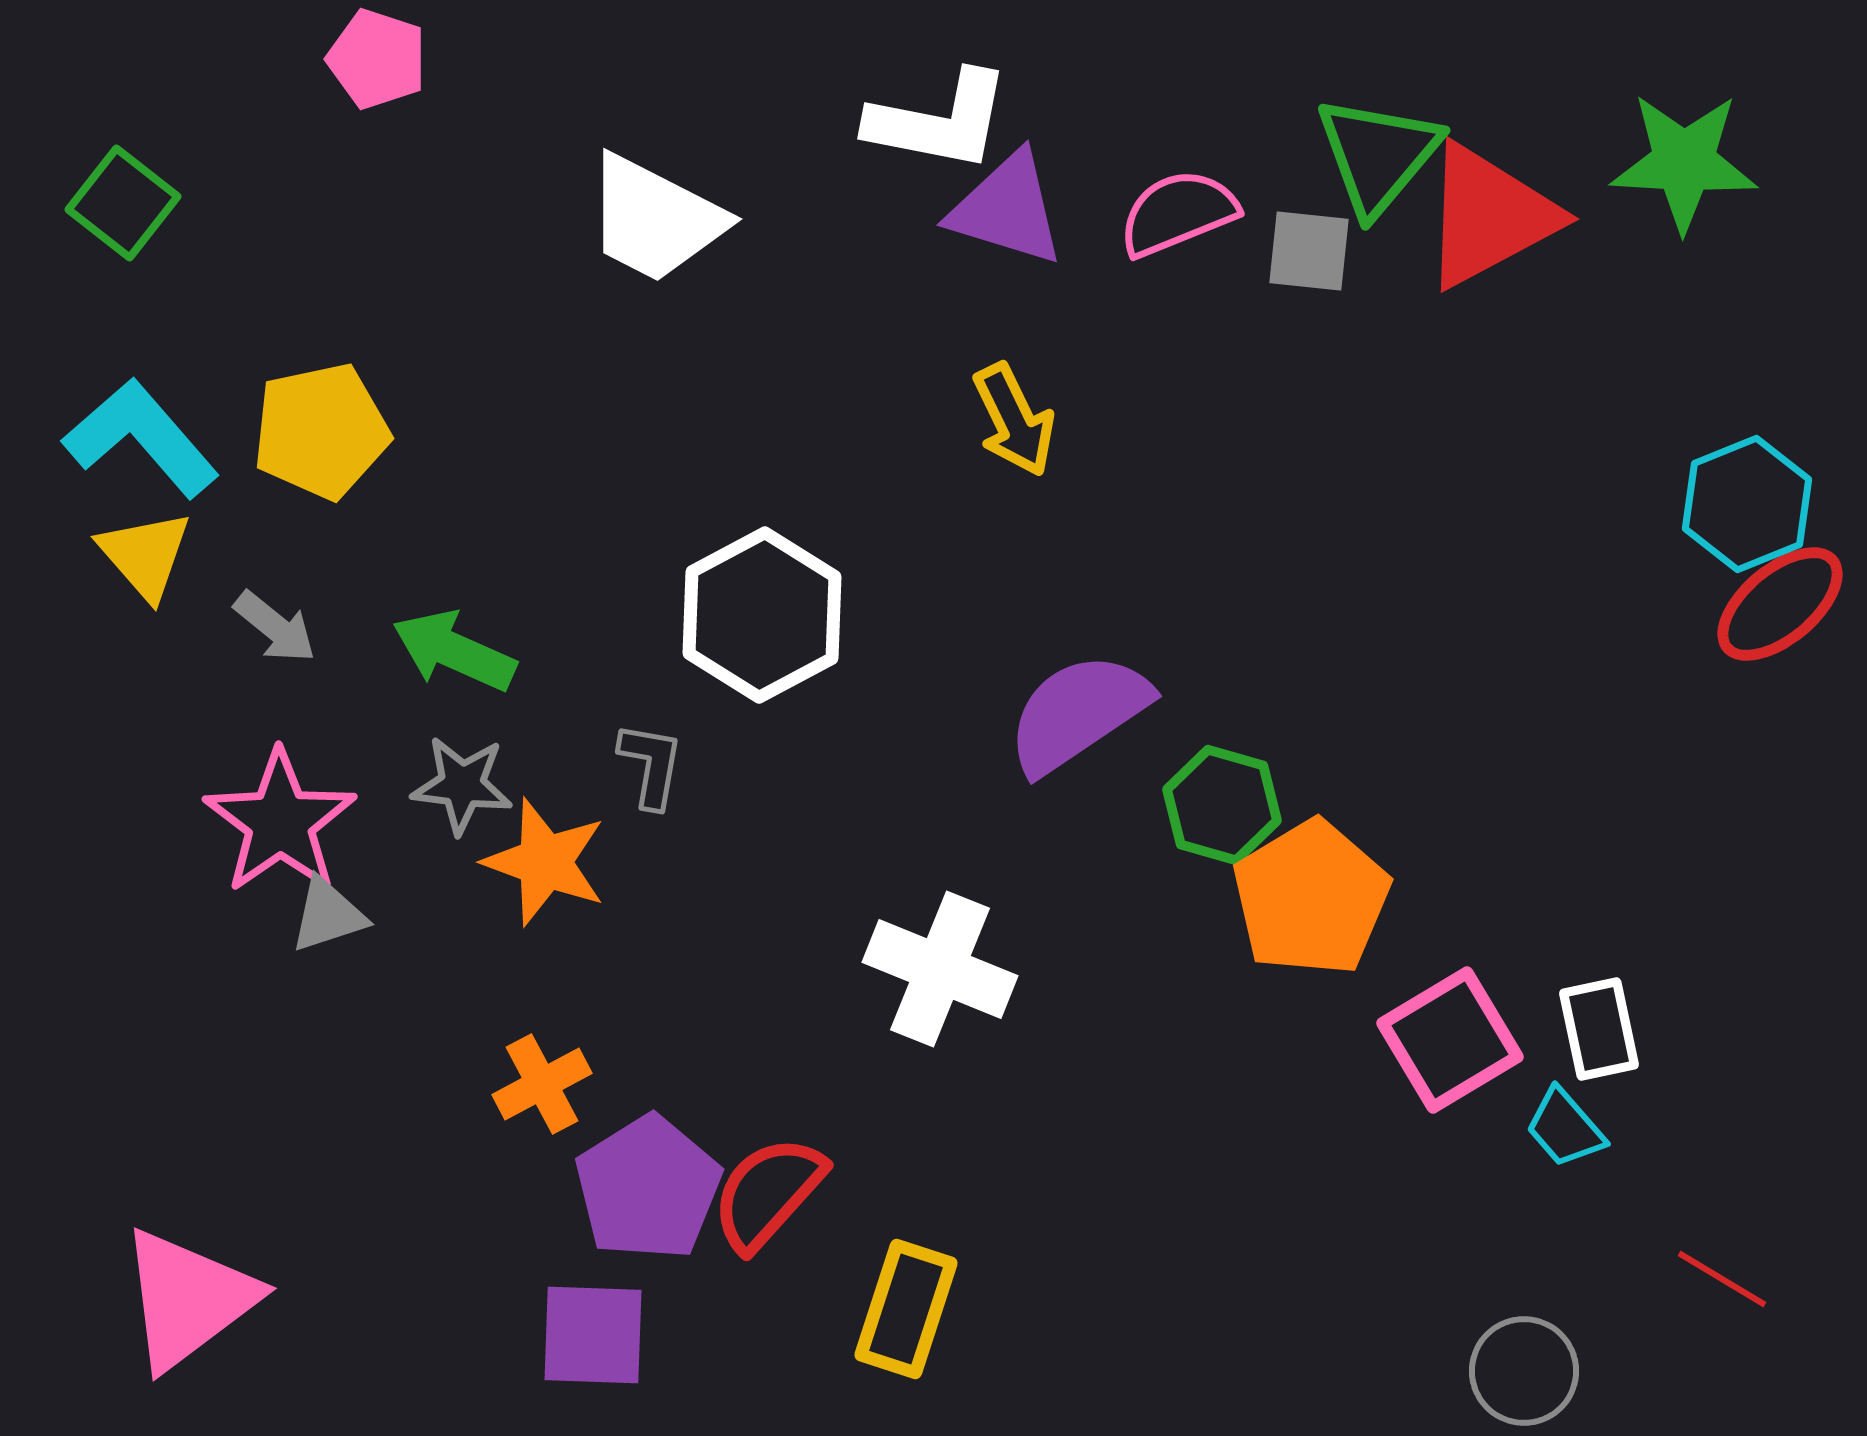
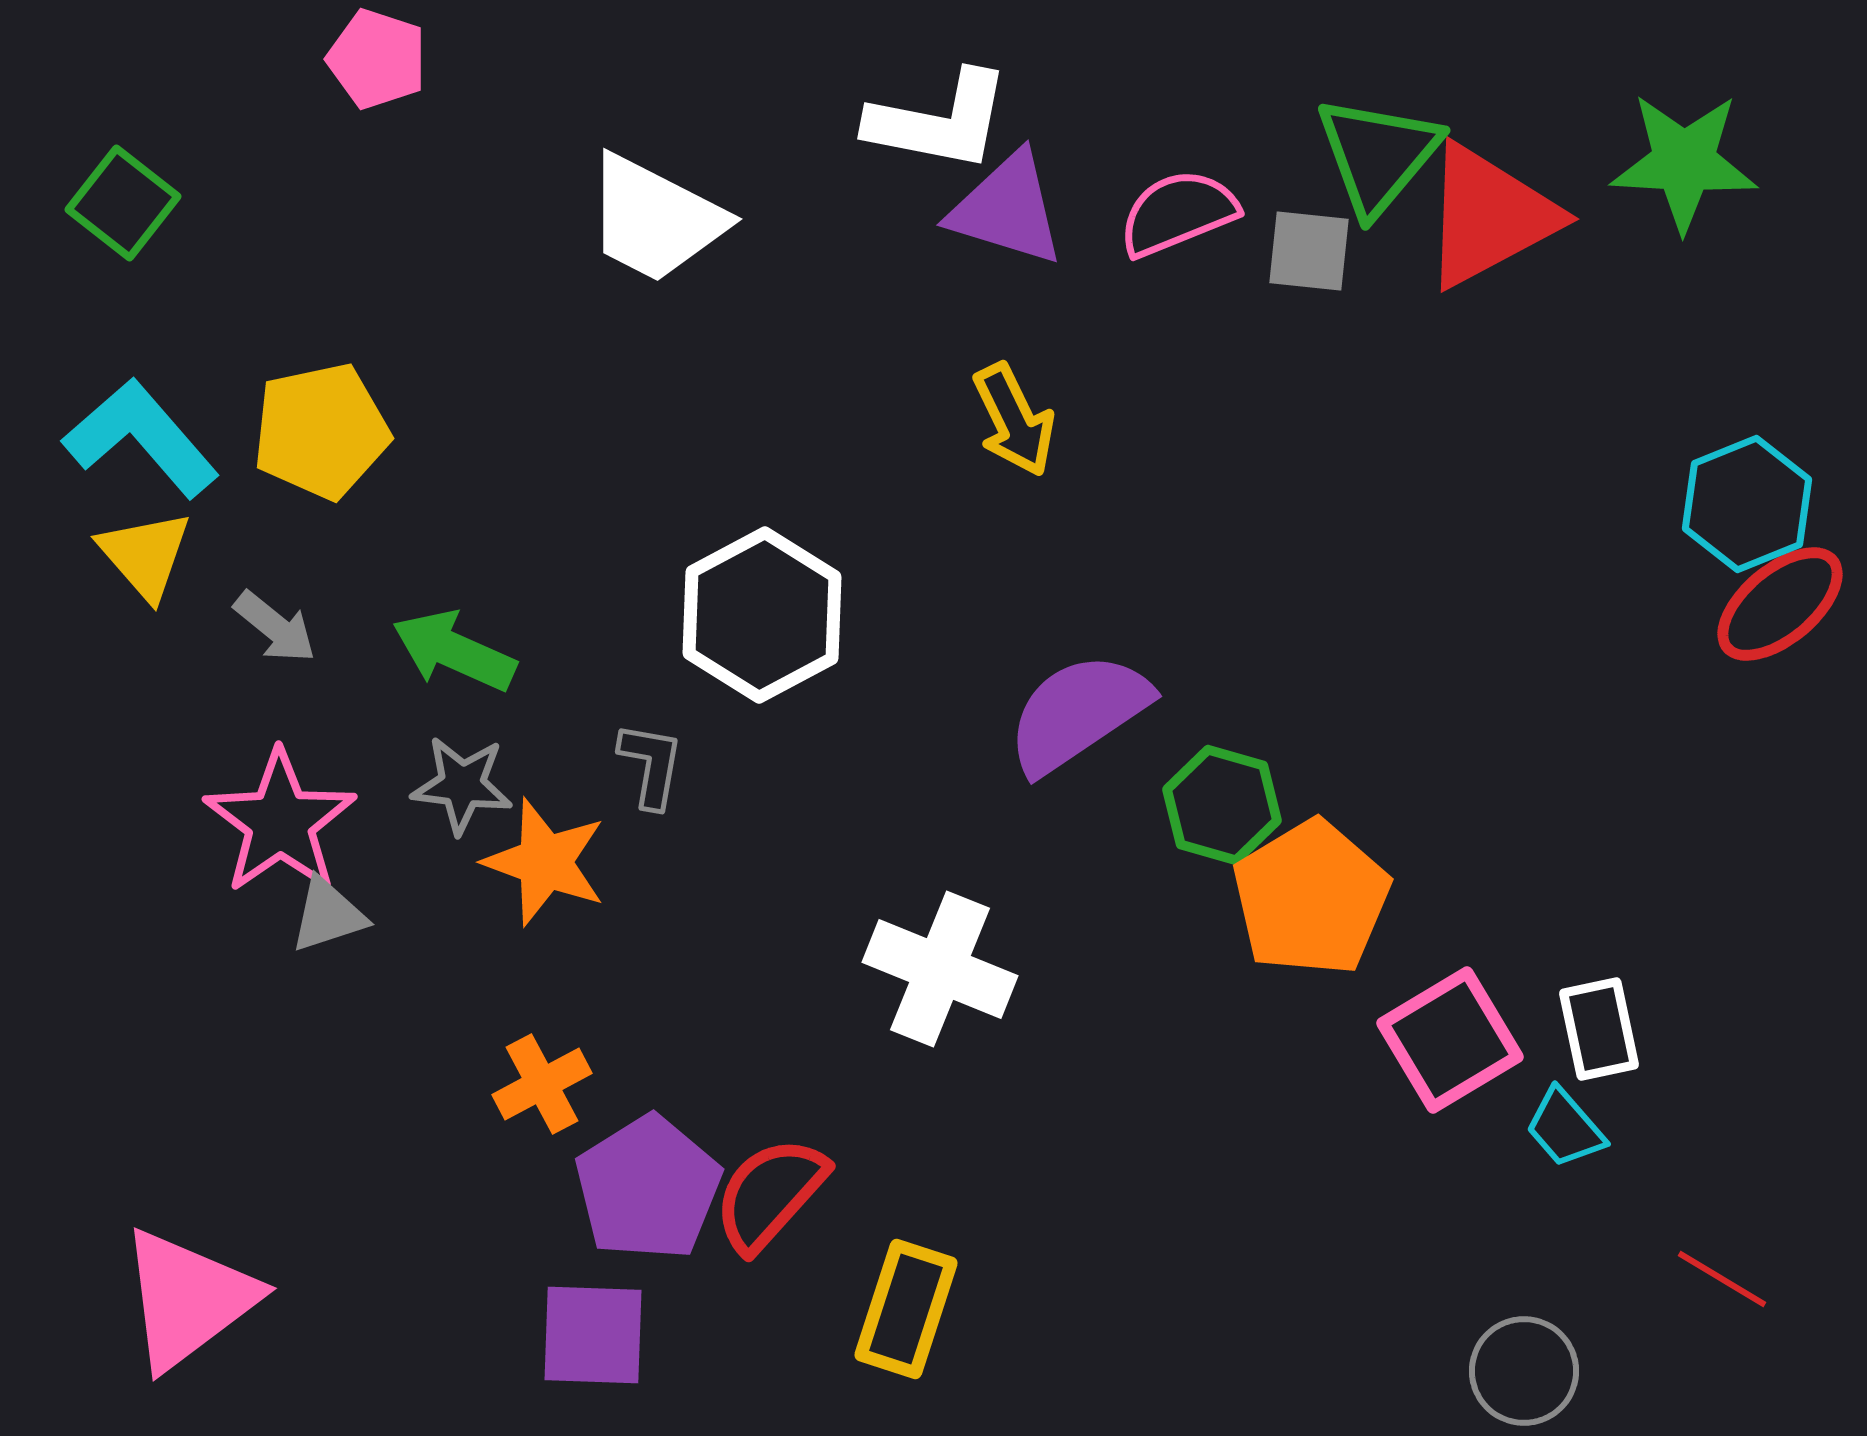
red semicircle: moved 2 px right, 1 px down
